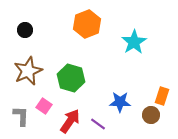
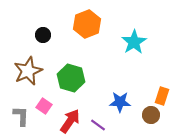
black circle: moved 18 px right, 5 px down
purple line: moved 1 px down
